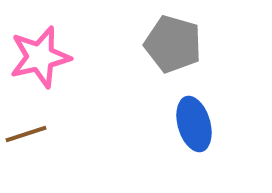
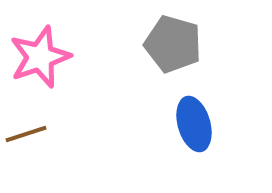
pink star: rotated 6 degrees counterclockwise
